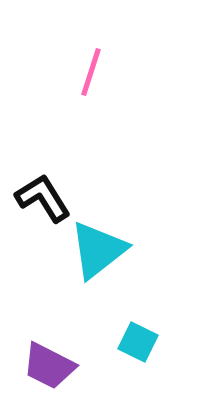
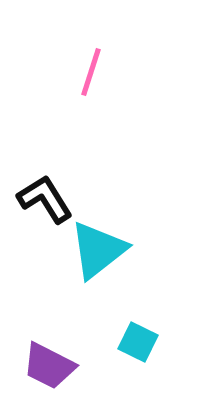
black L-shape: moved 2 px right, 1 px down
